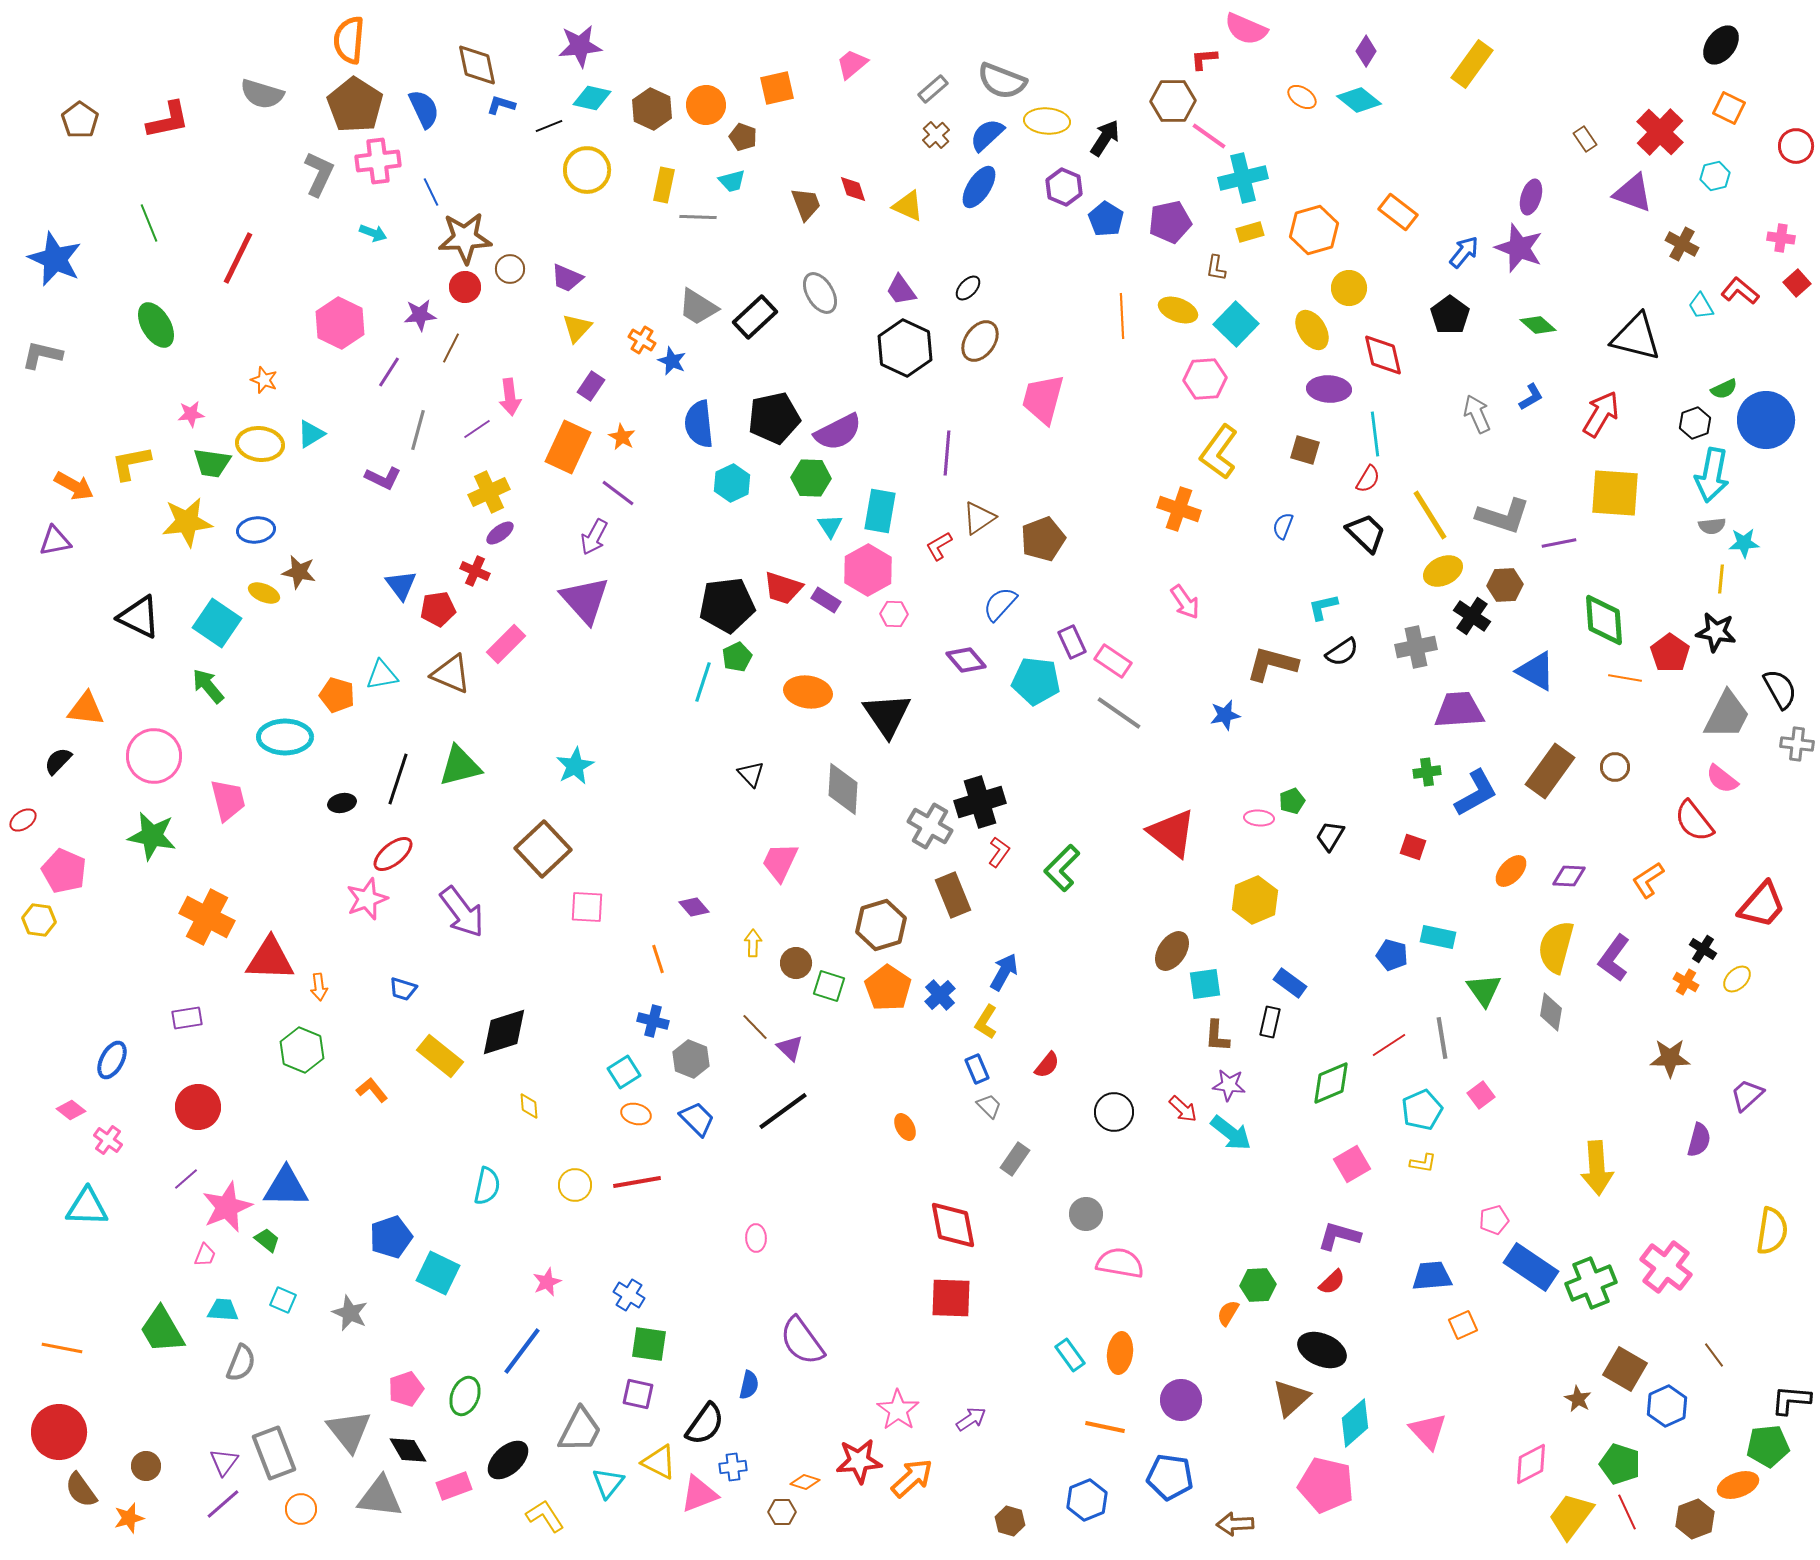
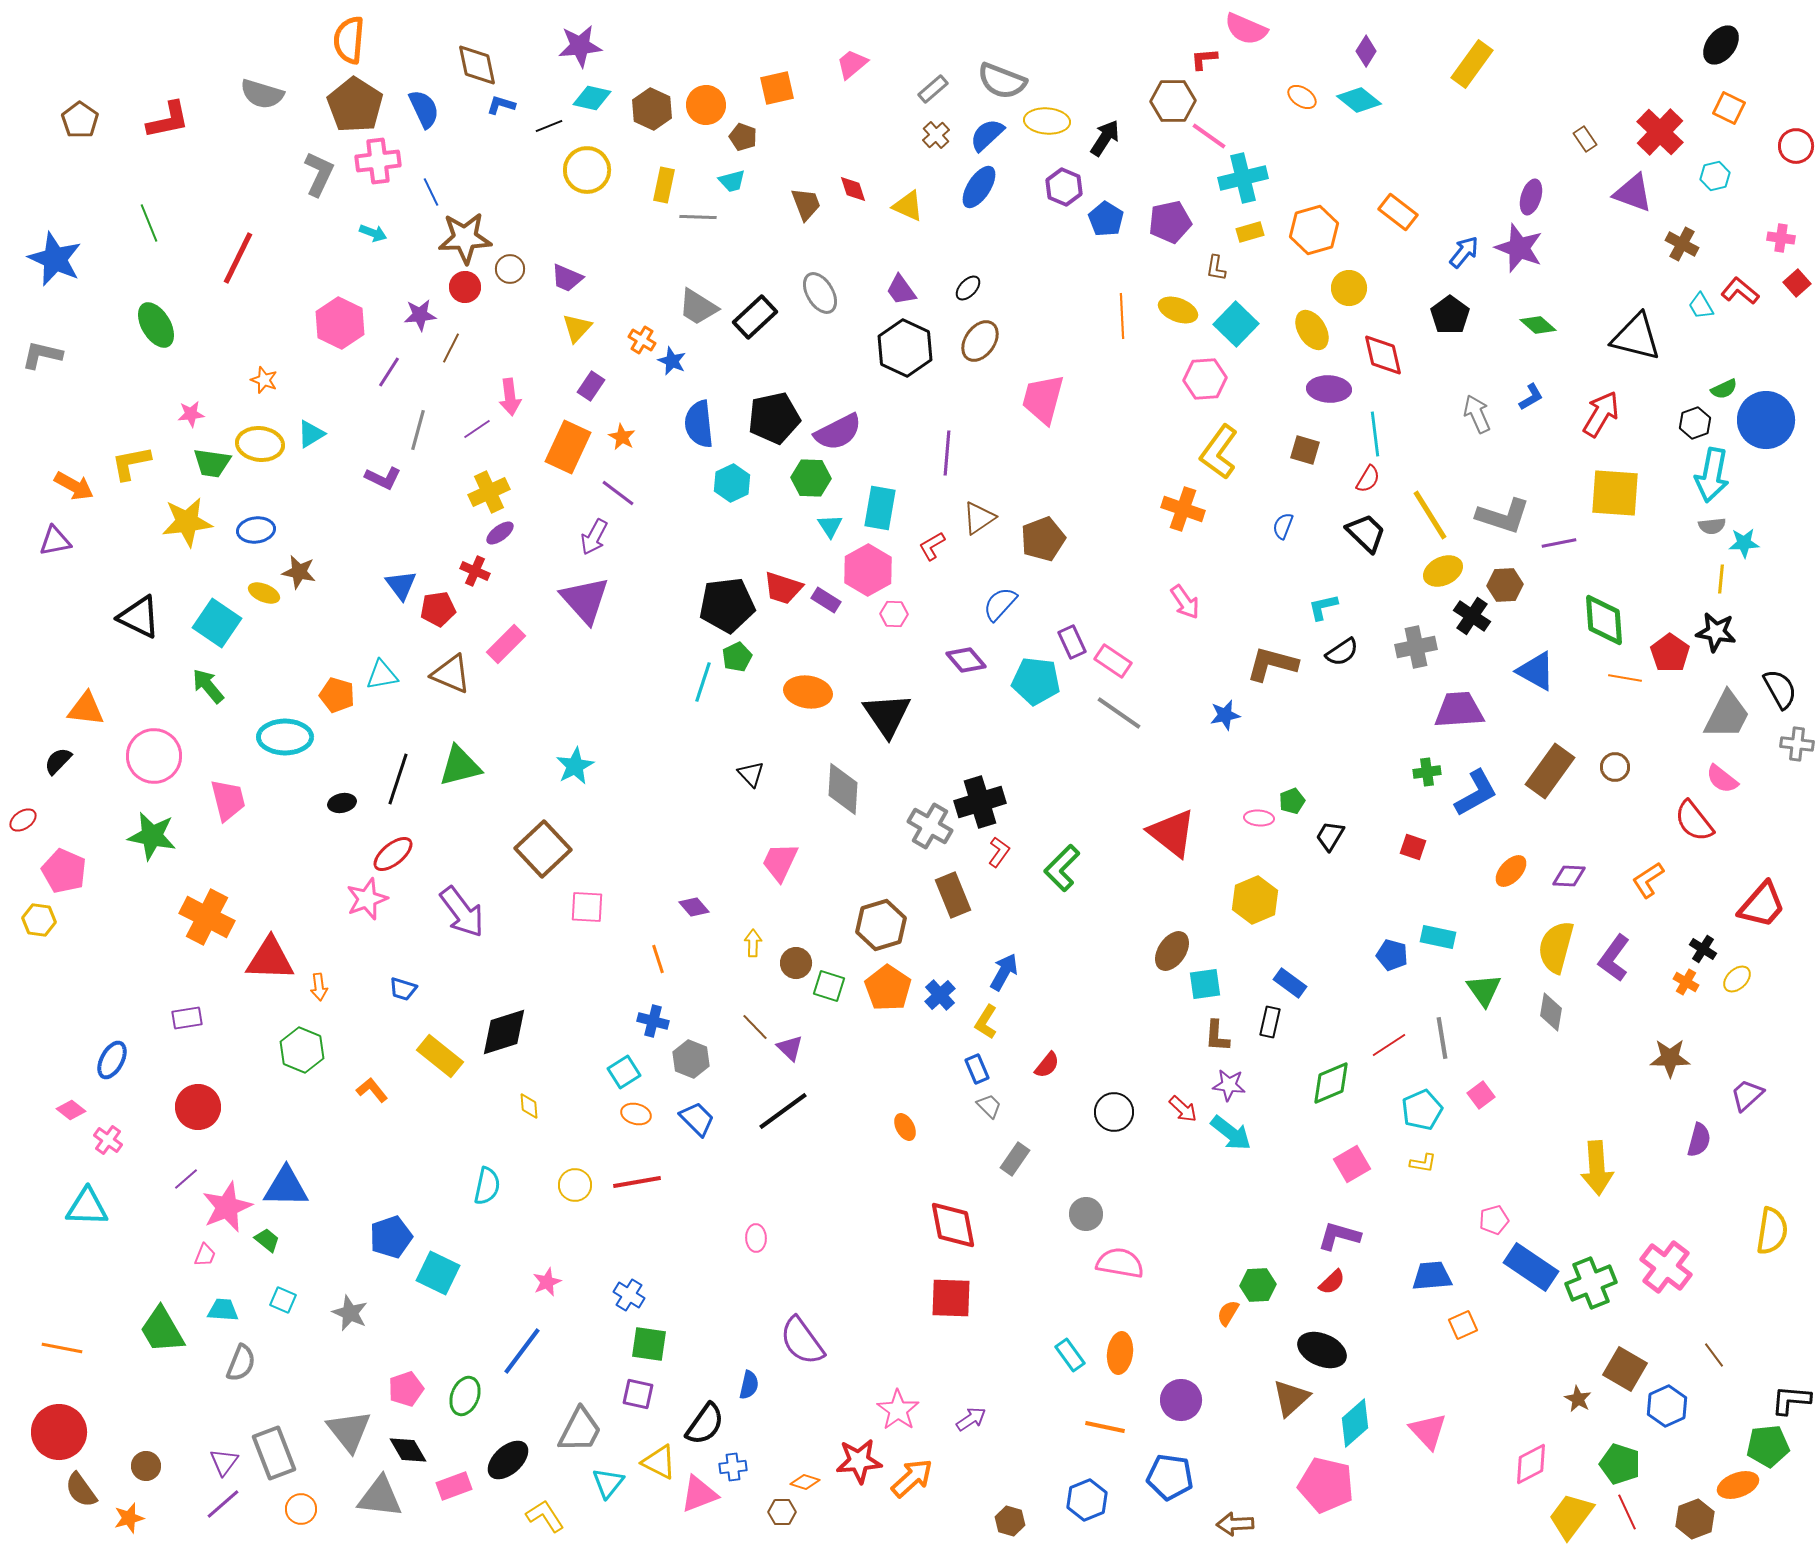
orange cross at (1179, 509): moved 4 px right
cyan rectangle at (880, 511): moved 3 px up
red L-shape at (939, 546): moved 7 px left
